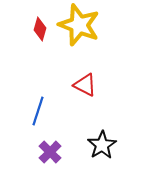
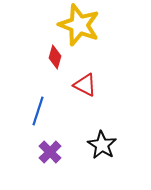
red diamond: moved 15 px right, 28 px down
black star: rotated 8 degrees counterclockwise
